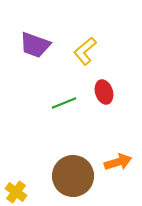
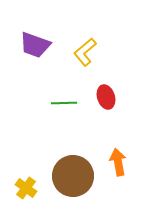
yellow L-shape: moved 1 px down
red ellipse: moved 2 px right, 5 px down
green line: rotated 20 degrees clockwise
orange arrow: rotated 84 degrees counterclockwise
yellow cross: moved 10 px right, 4 px up
